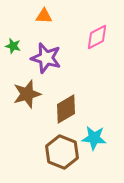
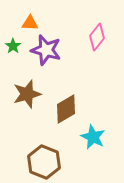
orange triangle: moved 14 px left, 7 px down
pink diamond: rotated 24 degrees counterclockwise
green star: rotated 21 degrees clockwise
purple star: moved 8 px up
cyan star: moved 1 px left, 1 px up; rotated 20 degrees clockwise
brown hexagon: moved 18 px left, 10 px down
